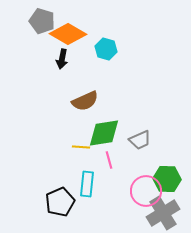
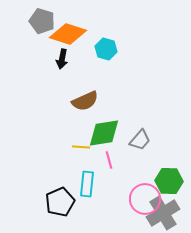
orange diamond: rotated 12 degrees counterclockwise
gray trapezoid: rotated 25 degrees counterclockwise
green hexagon: moved 2 px right, 2 px down
pink circle: moved 1 px left, 8 px down
